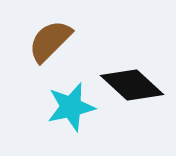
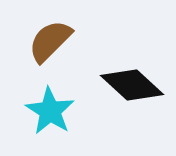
cyan star: moved 21 px left, 4 px down; rotated 27 degrees counterclockwise
